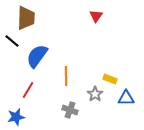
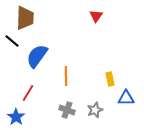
brown trapezoid: moved 1 px left
yellow rectangle: rotated 56 degrees clockwise
red line: moved 3 px down
gray star: moved 16 px down; rotated 14 degrees clockwise
gray cross: moved 3 px left
blue star: rotated 24 degrees counterclockwise
